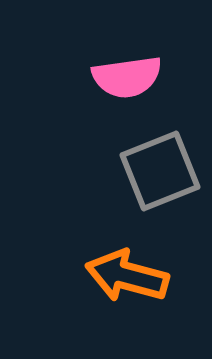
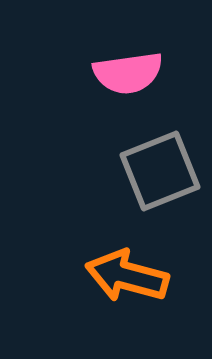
pink semicircle: moved 1 px right, 4 px up
